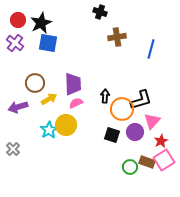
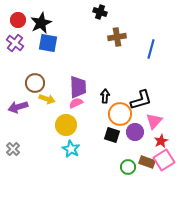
purple trapezoid: moved 5 px right, 3 px down
yellow arrow: moved 2 px left; rotated 49 degrees clockwise
orange circle: moved 2 px left, 5 px down
pink triangle: moved 2 px right
cyan star: moved 22 px right, 19 px down; rotated 12 degrees counterclockwise
green circle: moved 2 px left
